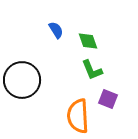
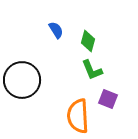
green diamond: rotated 35 degrees clockwise
